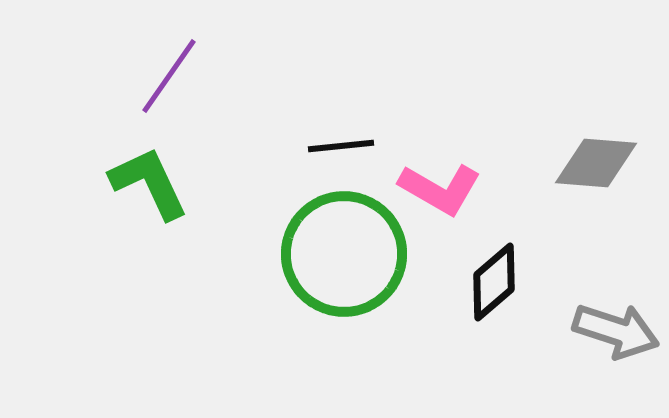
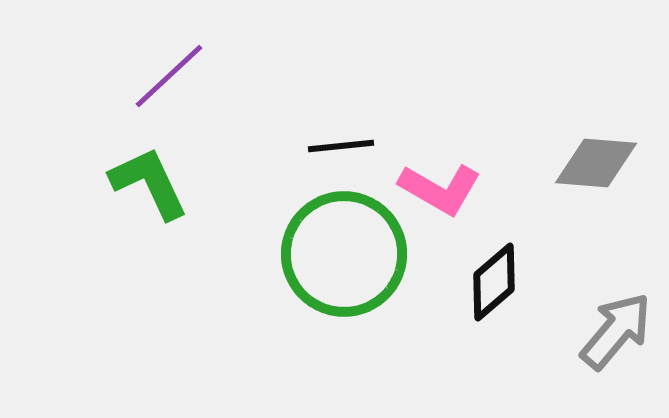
purple line: rotated 12 degrees clockwise
gray arrow: rotated 68 degrees counterclockwise
